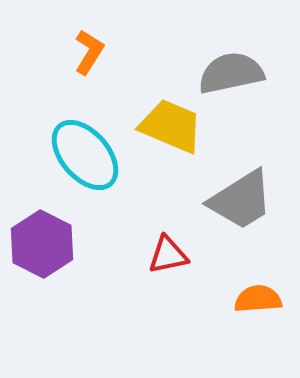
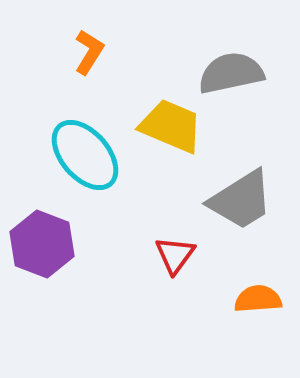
purple hexagon: rotated 6 degrees counterclockwise
red triangle: moved 7 px right; rotated 42 degrees counterclockwise
